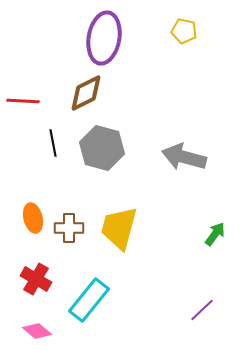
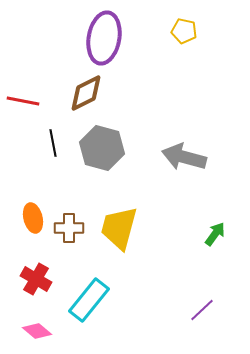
red line: rotated 8 degrees clockwise
